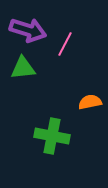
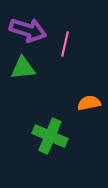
pink line: rotated 15 degrees counterclockwise
orange semicircle: moved 1 px left, 1 px down
green cross: moved 2 px left; rotated 12 degrees clockwise
